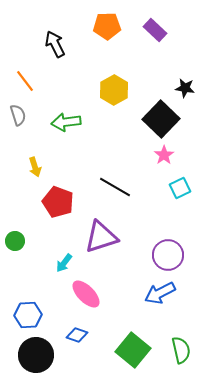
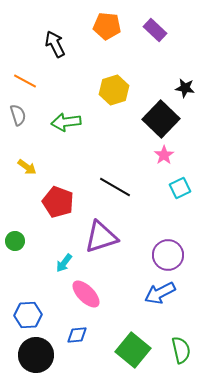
orange pentagon: rotated 8 degrees clockwise
orange line: rotated 25 degrees counterclockwise
yellow hexagon: rotated 12 degrees clockwise
yellow arrow: moved 8 px left; rotated 36 degrees counterclockwise
blue diamond: rotated 25 degrees counterclockwise
